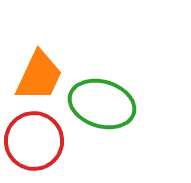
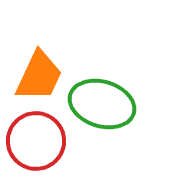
red circle: moved 2 px right
